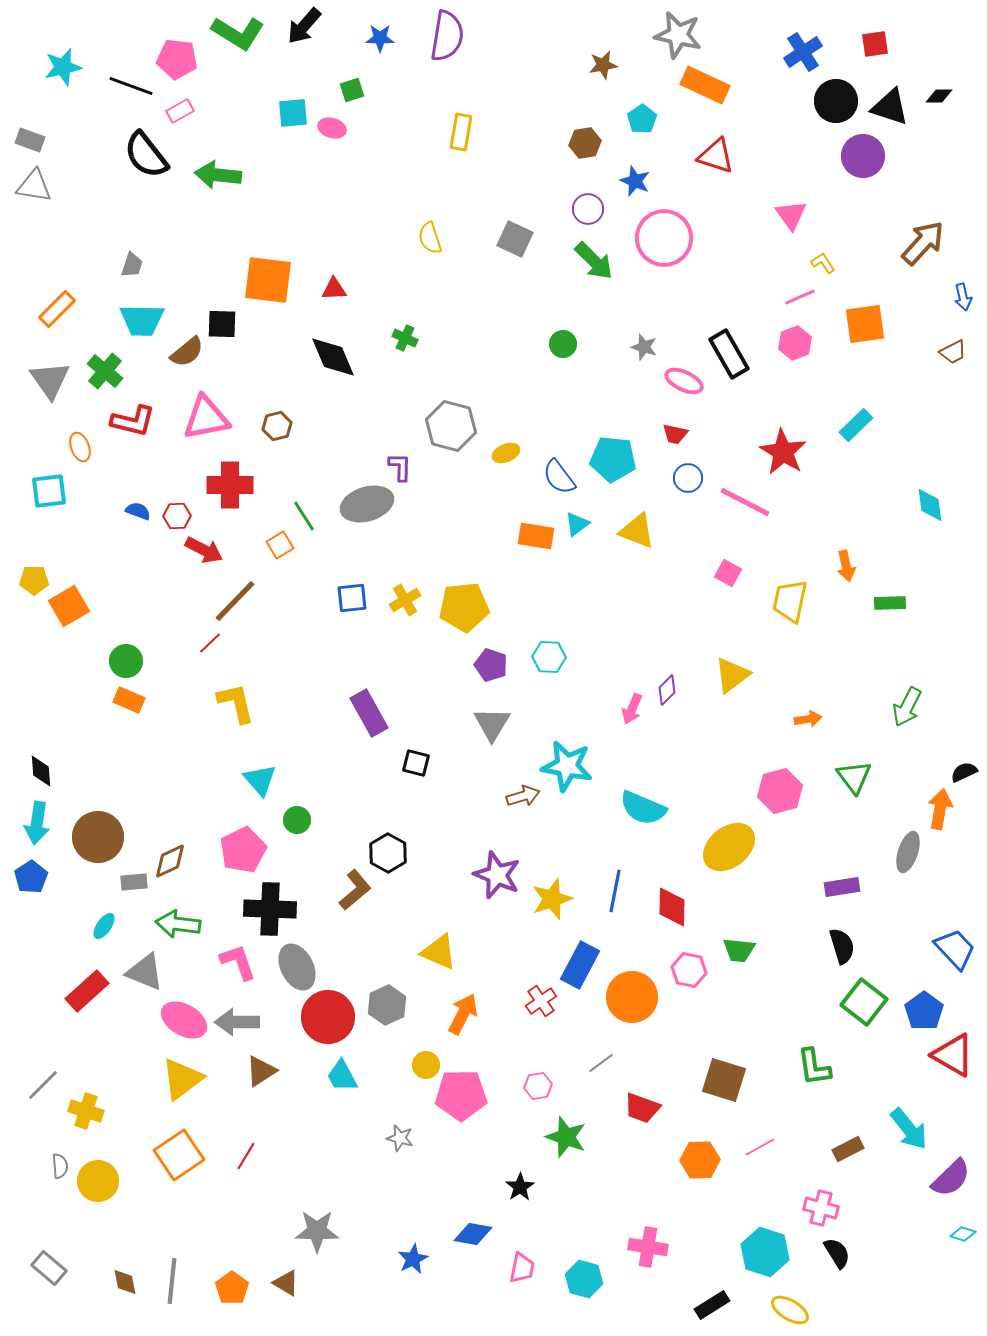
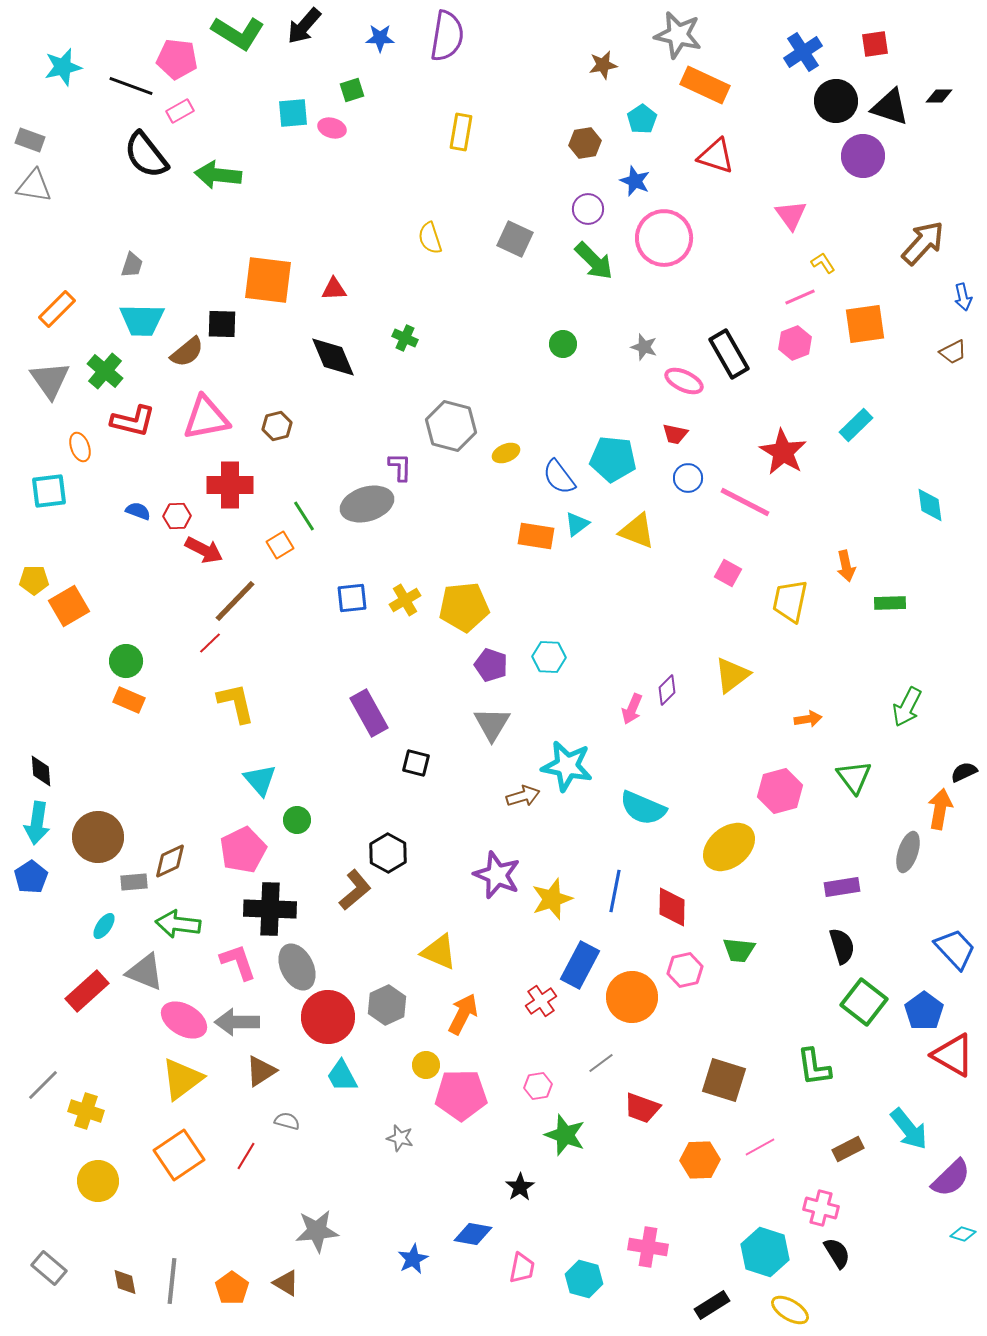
pink hexagon at (689, 970): moved 4 px left; rotated 24 degrees counterclockwise
green star at (566, 1137): moved 1 px left, 2 px up
gray semicircle at (60, 1166): moved 227 px right, 45 px up; rotated 70 degrees counterclockwise
gray star at (317, 1231): rotated 6 degrees counterclockwise
